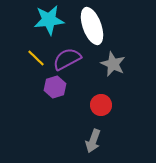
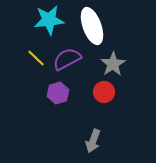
gray star: rotated 15 degrees clockwise
purple hexagon: moved 3 px right, 6 px down
red circle: moved 3 px right, 13 px up
